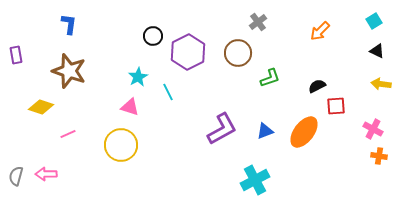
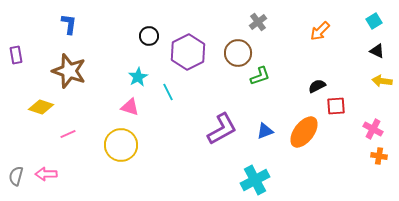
black circle: moved 4 px left
green L-shape: moved 10 px left, 2 px up
yellow arrow: moved 1 px right, 3 px up
